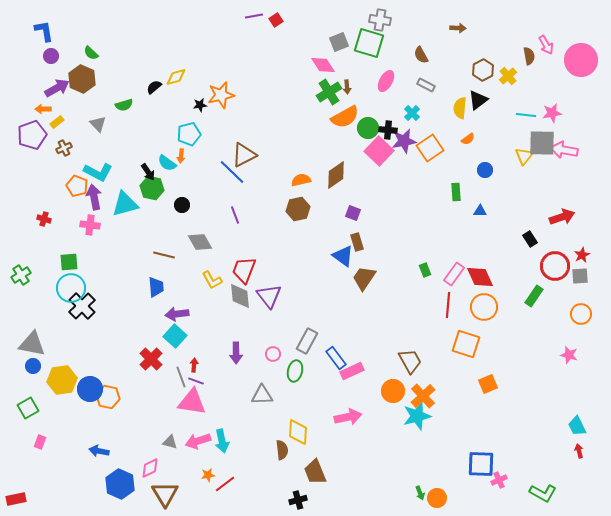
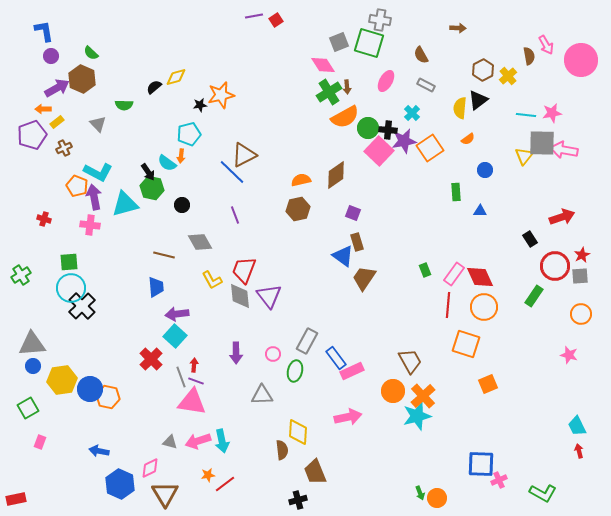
green semicircle at (124, 105): rotated 18 degrees clockwise
gray triangle at (32, 344): rotated 16 degrees counterclockwise
